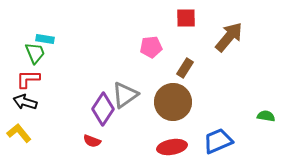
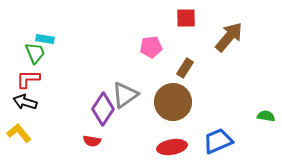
red semicircle: rotated 12 degrees counterclockwise
